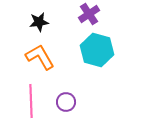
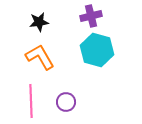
purple cross: moved 2 px right, 2 px down; rotated 20 degrees clockwise
